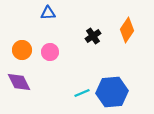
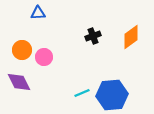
blue triangle: moved 10 px left
orange diamond: moved 4 px right, 7 px down; rotated 20 degrees clockwise
black cross: rotated 14 degrees clockwise
pink circle: moved 6 px left, 5 px down
blue hexagon: moved 3 px down
